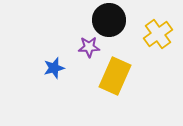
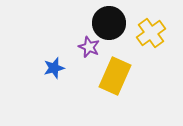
black circle: moved 3 px down
yellow cross: moved 7 px left, 1 px up
purple star: rotated 25 degrees clockwise
